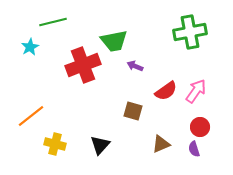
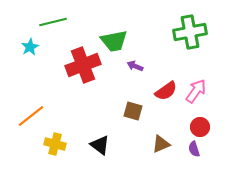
black triangle: rotated 35 degrees counterclockwise
